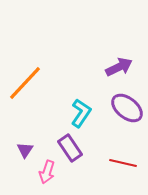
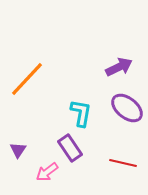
orange line: moved 2 px right, 4 px up
cyan L-shape: rotated 24 degrees counterclockwise
purple triangle: moved 7 px left
pink arrow: rotated 35 degrees clockwise
